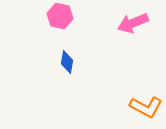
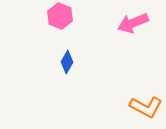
pink hexagon: rotated 10 degrees clockwise
blue diamond: rotated 20 degrees clockwise
